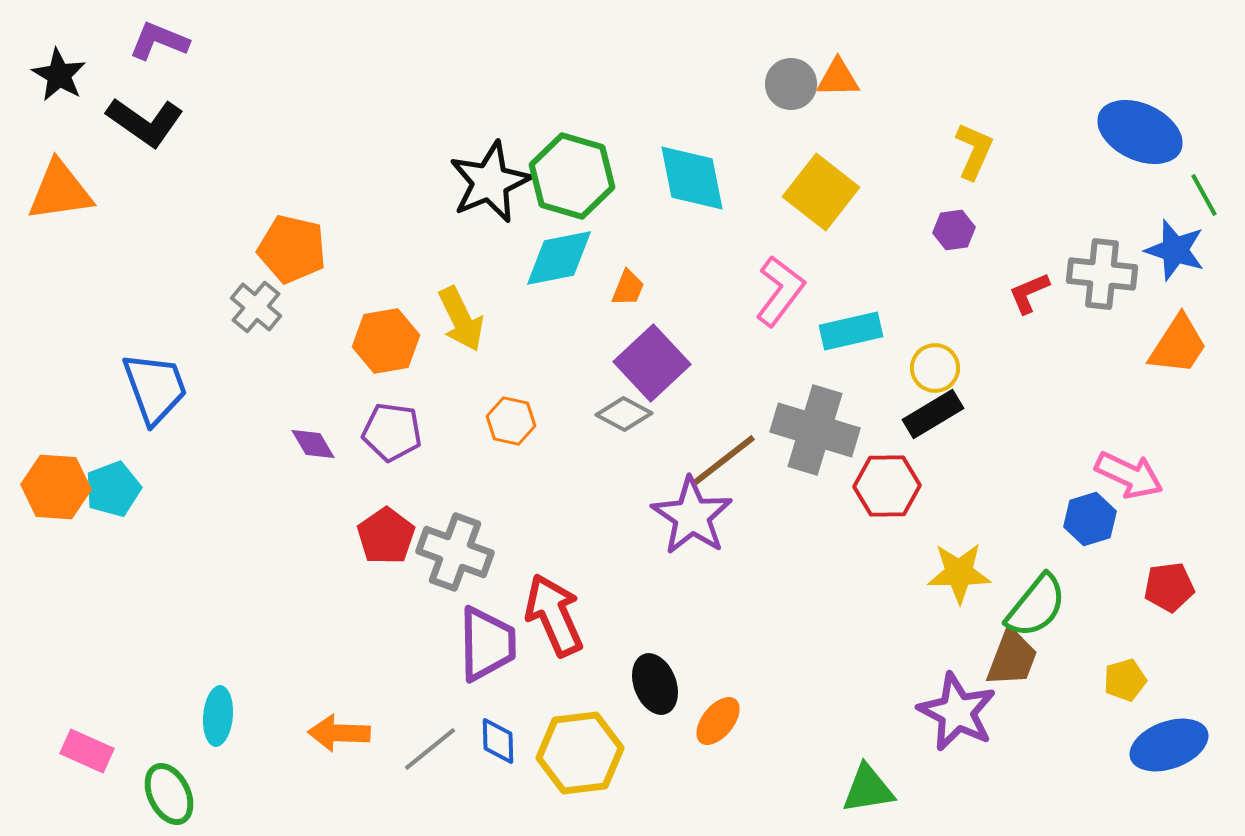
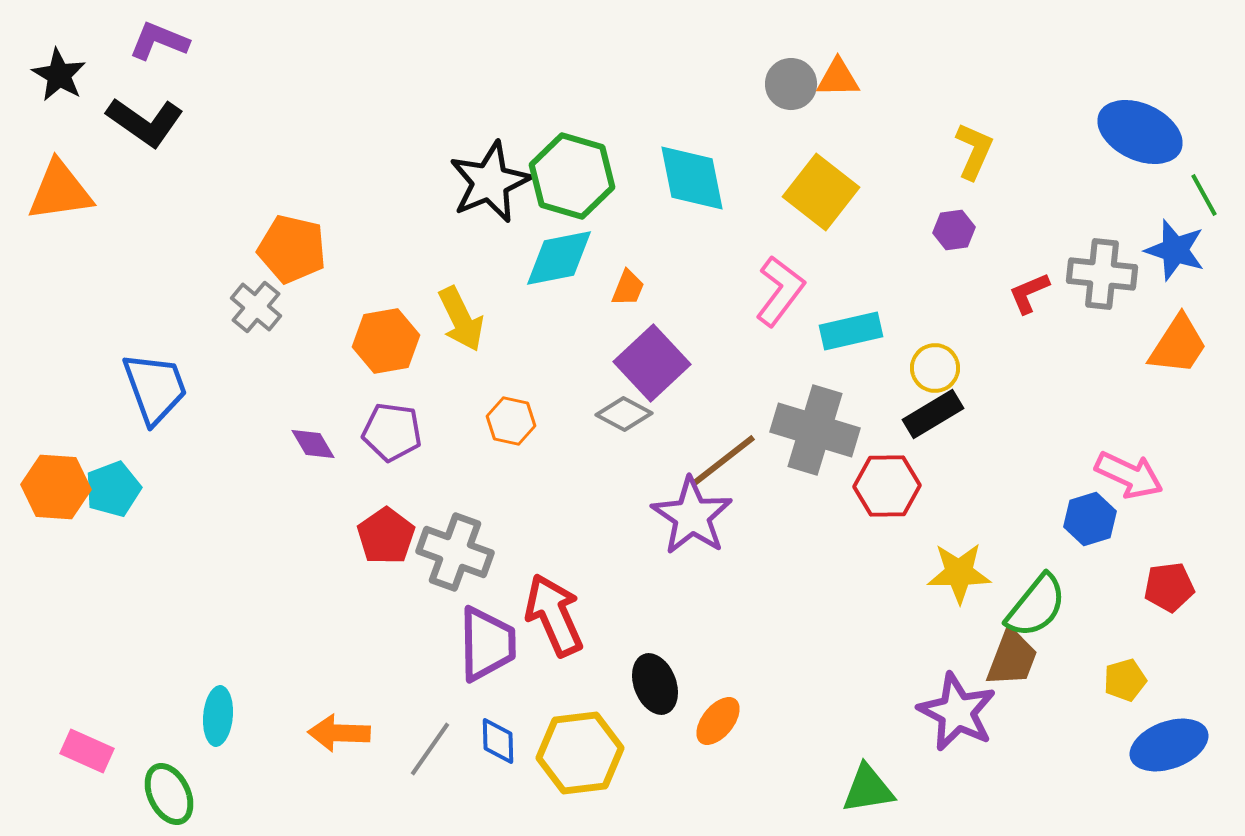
gray line at (430, 749): rotated 16 degrees counterclockwise
